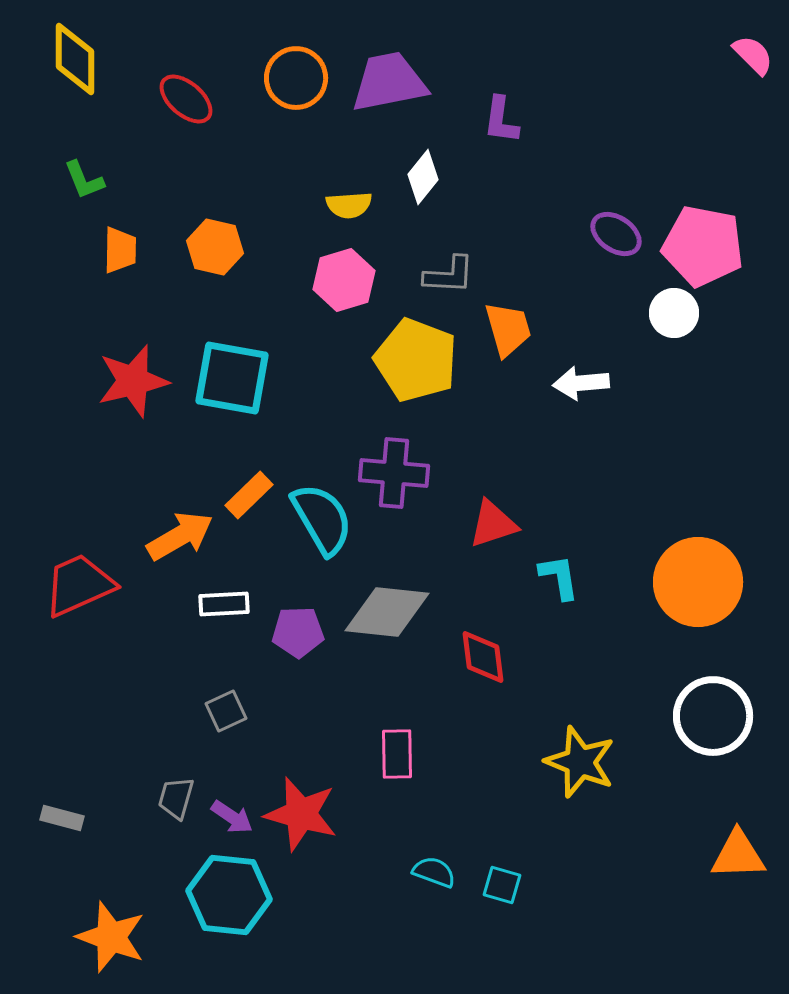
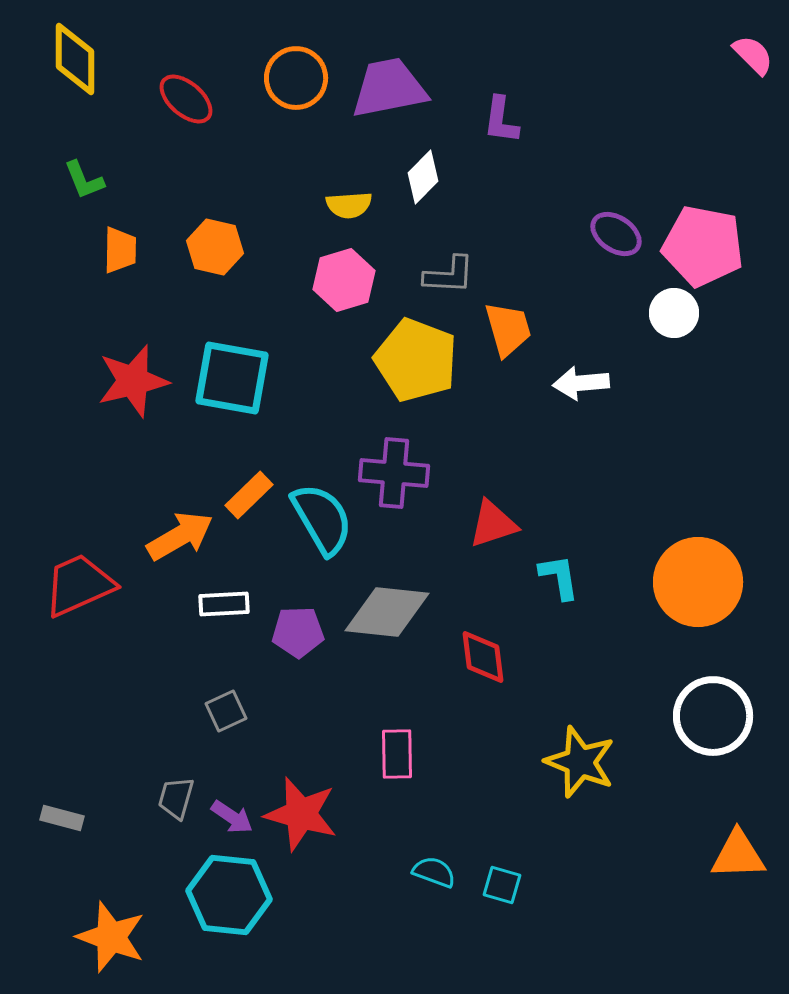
purple trapezoid at (389, 82): moved 6 px down
white diamond at (423, 177): rotated 6 degrees clockwise
